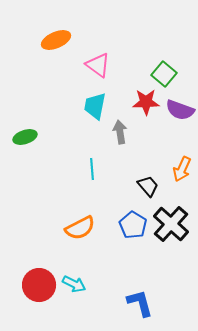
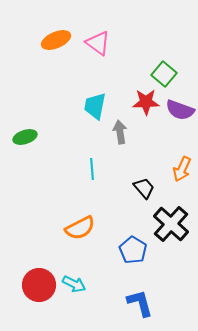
pink triangle: moved 22 px up
black trapezoid: moved 4 px left, 2 px down
blue pentagon: moved 25 px down
